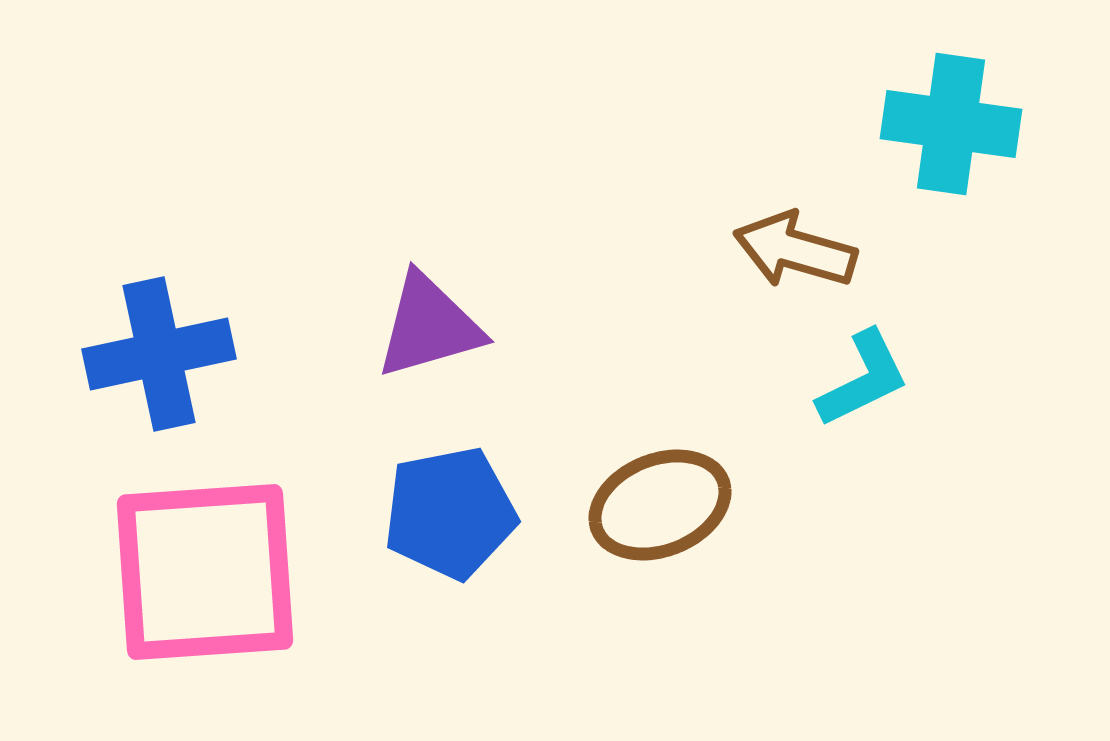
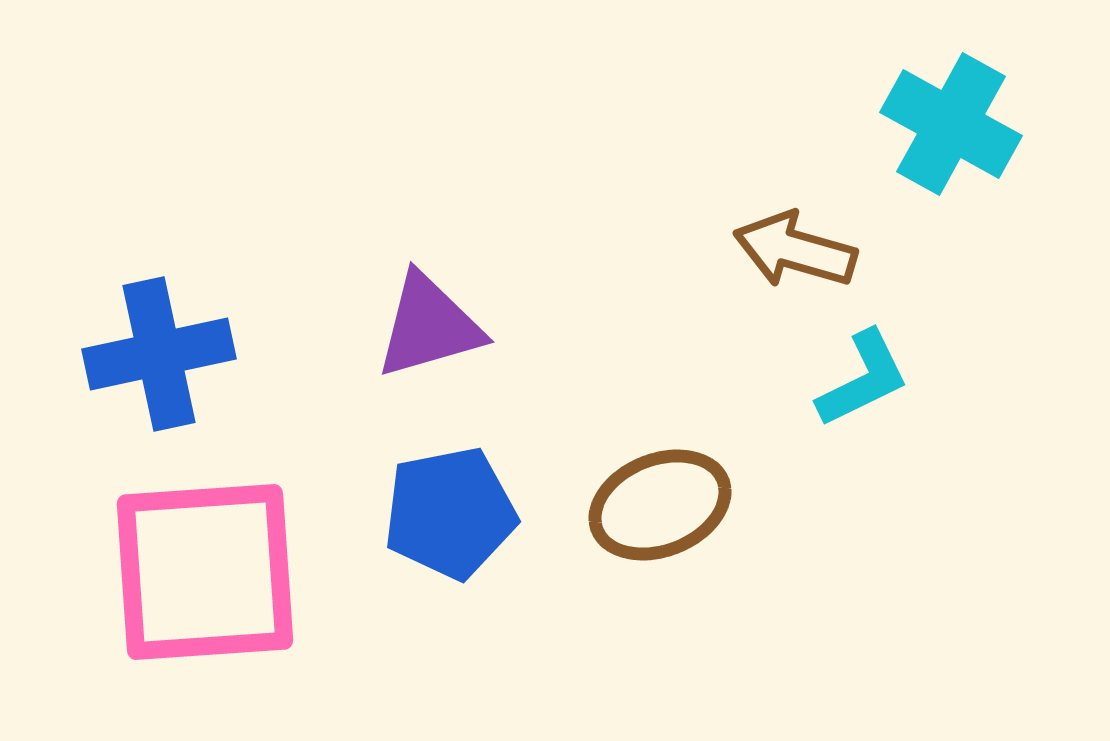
cyan cross: rotated 21 degrees clockwise
